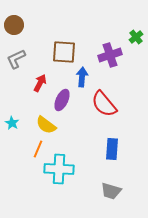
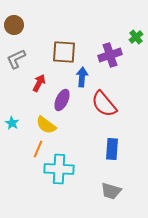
red arrow: moved 1 px left
